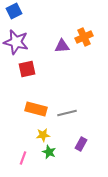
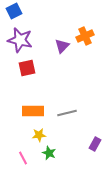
orange cross: moved 1 px right, 1 px up
purple star: moved 4 px right, 2 px up
purple triangle: rotated 42 degrees counterclockwise
red square: moved 1 px up
orange rectangle: moved 3 px left, 2 px down; rotated 15 degrees counterclockwise
yellow star: moved 4 px left
purple rectangle: moved 14 px right
green star: moved 1 px down
pink line: rotated 48 degrees counterclockwise
